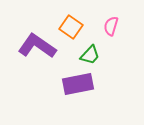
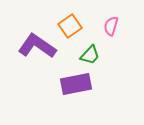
orange square: moved 1 px left, 1 px up; rotated 20 degrees clockwise
purple rectangle: moved 2 px left
